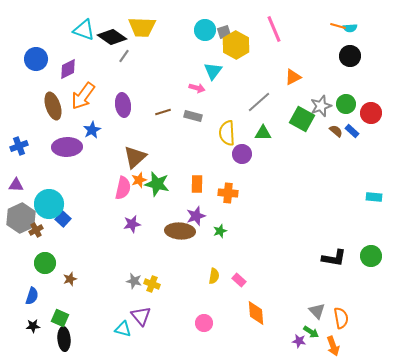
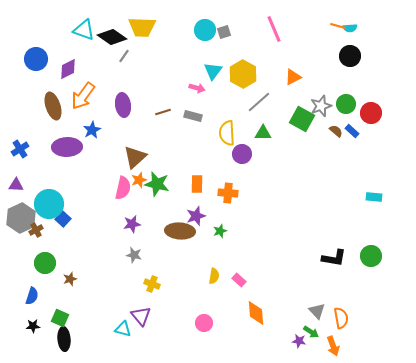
yellow hexagon at (236, 45): moved 7 px right, 29 px down
blue cross at (19, 146): moved 1 px right, 3 px down; rotated 12 degrees counterclockwise
gray star at (134, 281): moved 26 px up
